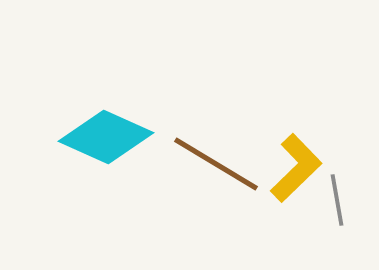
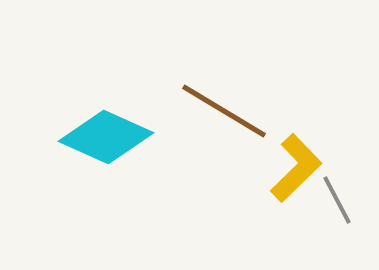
brown line: moved 8 px right, 53 px up
gray line: rotated 18 degrees counterclockwise
